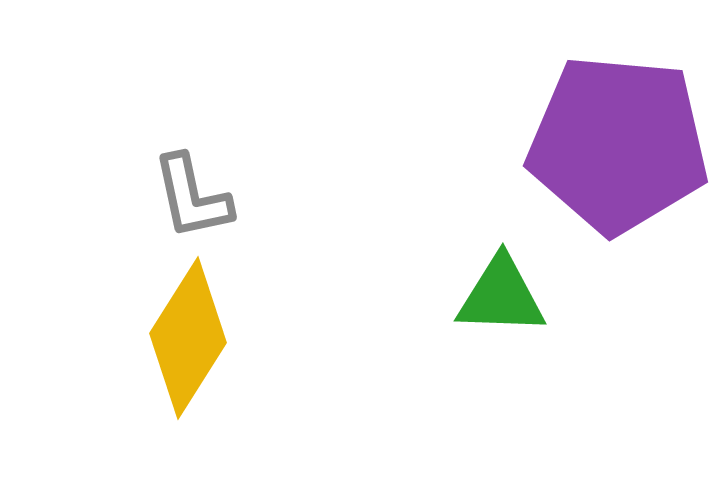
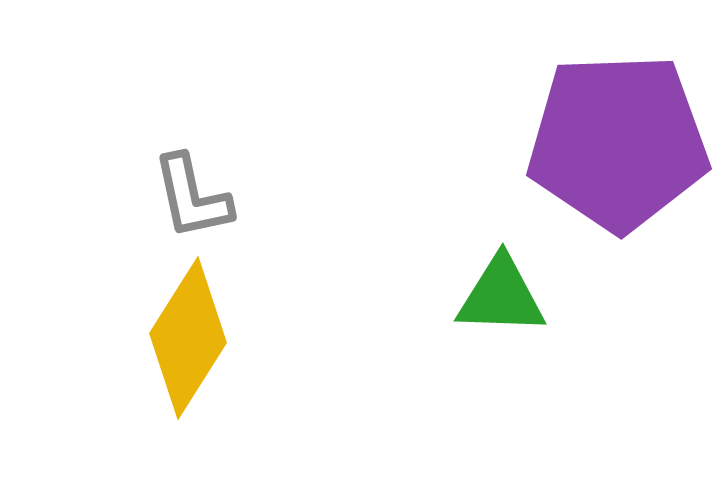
purple pentagon: moved 2 px up; rotated 7 degrees counterclockwise
